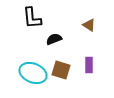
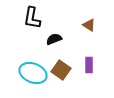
black L-shape: rotated 15 degrees clockwise
brown square: rotated 18 degrees clockwise
